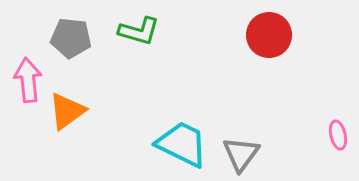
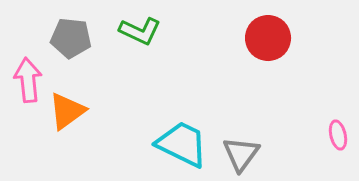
green L-shape: moved 1 px right; rotated 9 degrees clockwise
red circle: moved 1 px left, 3 px down
